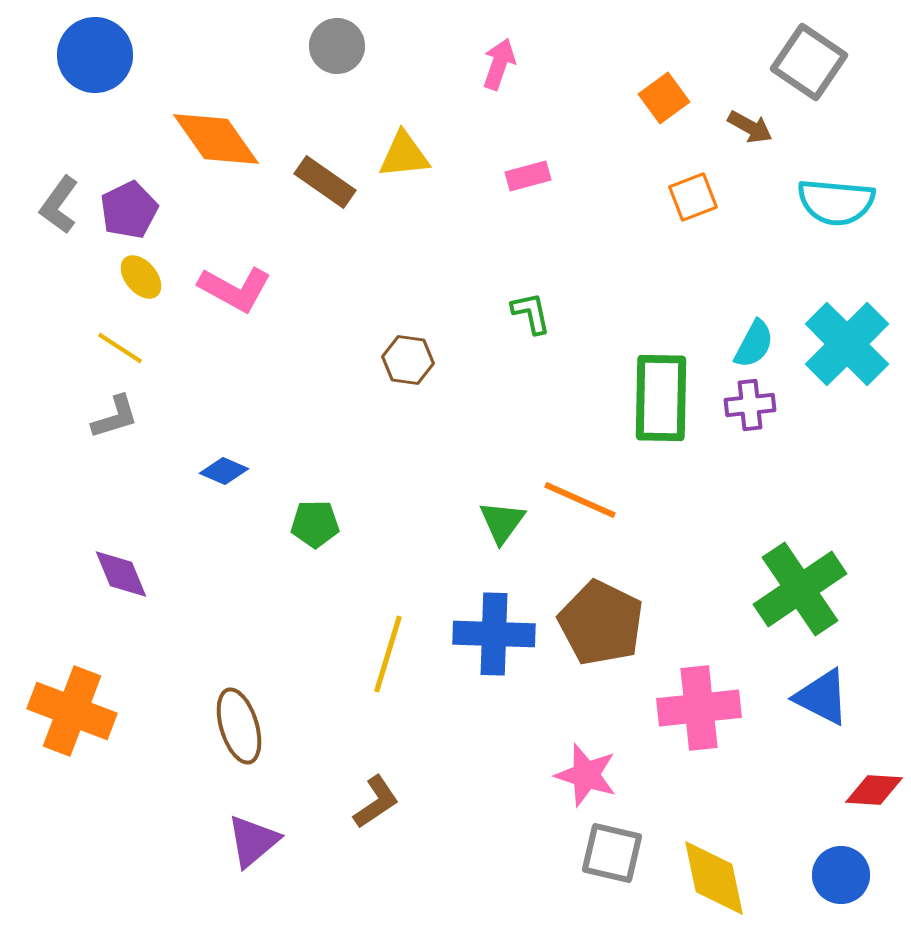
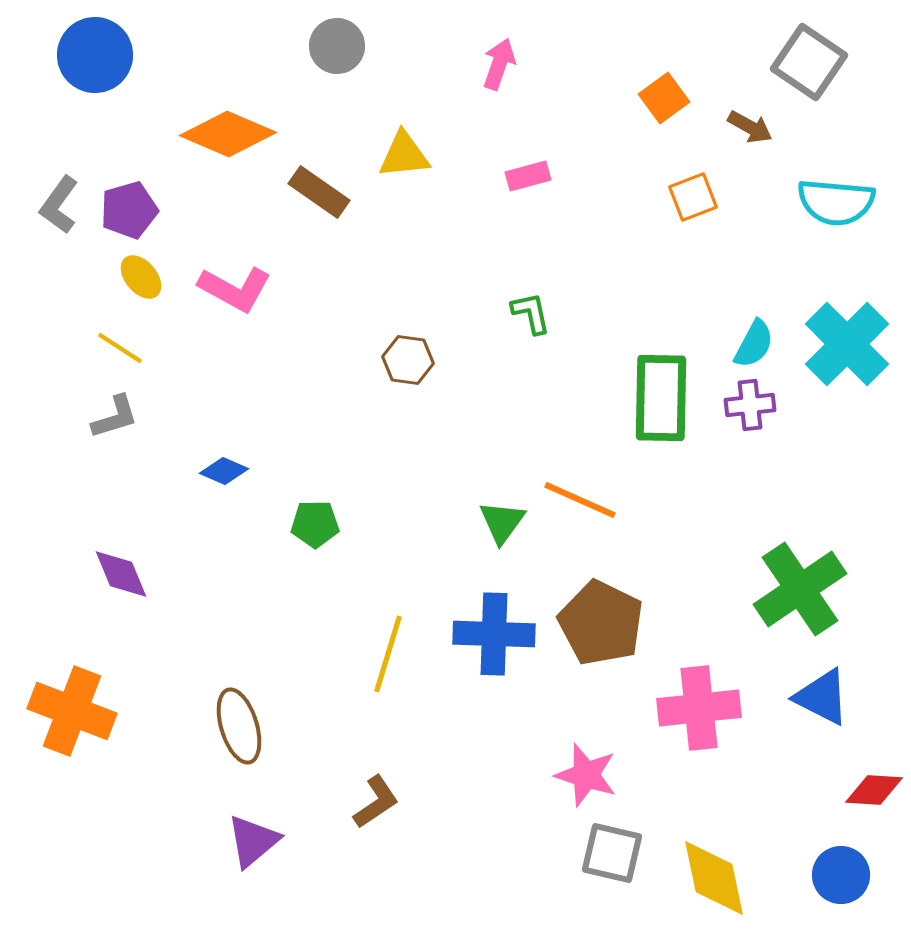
orange diamond at (216, 139): moved 12 px right, 5 px up; rotated 32 degrees counterclockwise
brown rectangle at (325, 182): moved 6 px left, 10 px down
purple pentagon at (129, 210): rotated 10 degrees clockwise
